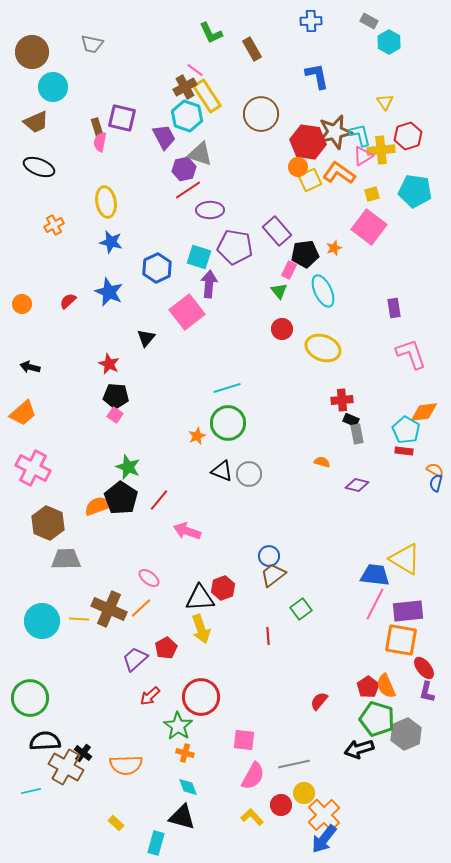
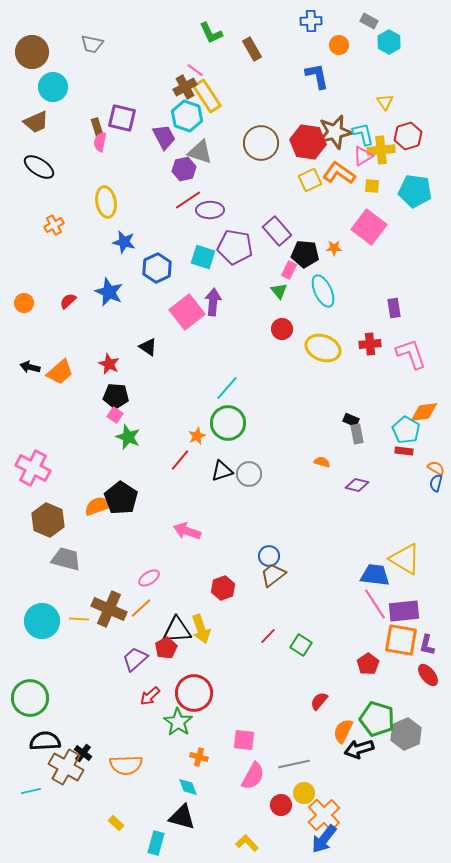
brown circle at (261, 114): moved 29 px down
cyan L-shape at (360, 135): moved 3 px right, 1 px up
gray triangle at (200, 154): moved 2 px up
black ellipse at (39, 167): rotated 12 degrees clockwise
orange circle at (298, 167): moved 41 px right, 122 px up
red line at (188, 190): moved 10 px down
yellow square at (372, 194): moved 8 px up; rotated 21 degrees clockwise
blue star at (111, 242): moved 13 px right
orange star at (334, 248): rotated 21 degrees clockwise
black pentagon at (305, 254): rotated 12 degrees clockwise
cyan square at (199, 257): moved 4 px right
purple arrow at (209, 284): moved 4 px right, 18 px down
orange circle at (22, 304): moved 2 px right, 1 px up
black triangle at (146, 338): moved 2 px right, 9 px down; rotated 36 degrees counterclockwise
cyan line at (227, 388): rotated 32 degrees counterclockwise
red cross at (342, 400): moved 28 px right, 56 px up
orange trapezoid at (23, 413): moved 37 px right, 41 px up
green star at (128, 467): moved 30 px up
orange semicircle at (435, 470): moved 1 px right, 2 px up
black triangle at (222, 471): rotated 40 degrees counterclockwise
red line at (159, 500): moved 21 px right, 40 px up
brown hexagon at (48, 523): moved 3 px up
gray trapezoid at (66, 559): rotated 16 degrees clockwise
pink ellipse at (149, 578): rotated 70 degrees counterclockwise
black triangle at (200, 598): moved 23 px left, 32 px down
pink line at (375, 604): rotated 60 degrees counterclockwise
green square at (301, 609): moved 36 px down; rotated 20 degrees counterclockwise
purple rectangle at (408, 611): moved 4 px left
red line at (268, 636): rotated 48 degrees clockwise
red ellipse at (424, 668): moved 4 px right, 7 px down
orange semicircle at (386, 686): moved 43 px left, 45 px down; rotated 50 degrees clockwise
red pentagon at (368, 687): moved 23 px up
purple L-shape at (427, 692): moved 47 px up
red circle at (201, 697): moved 7 px left, 4 px up
green star at (178, 726): moved 4 px up
orange cross at (185, 753): moved 14 px right, 4 px down
yellow L-shape at (252, 817): moved 5 px left, 26 px down
